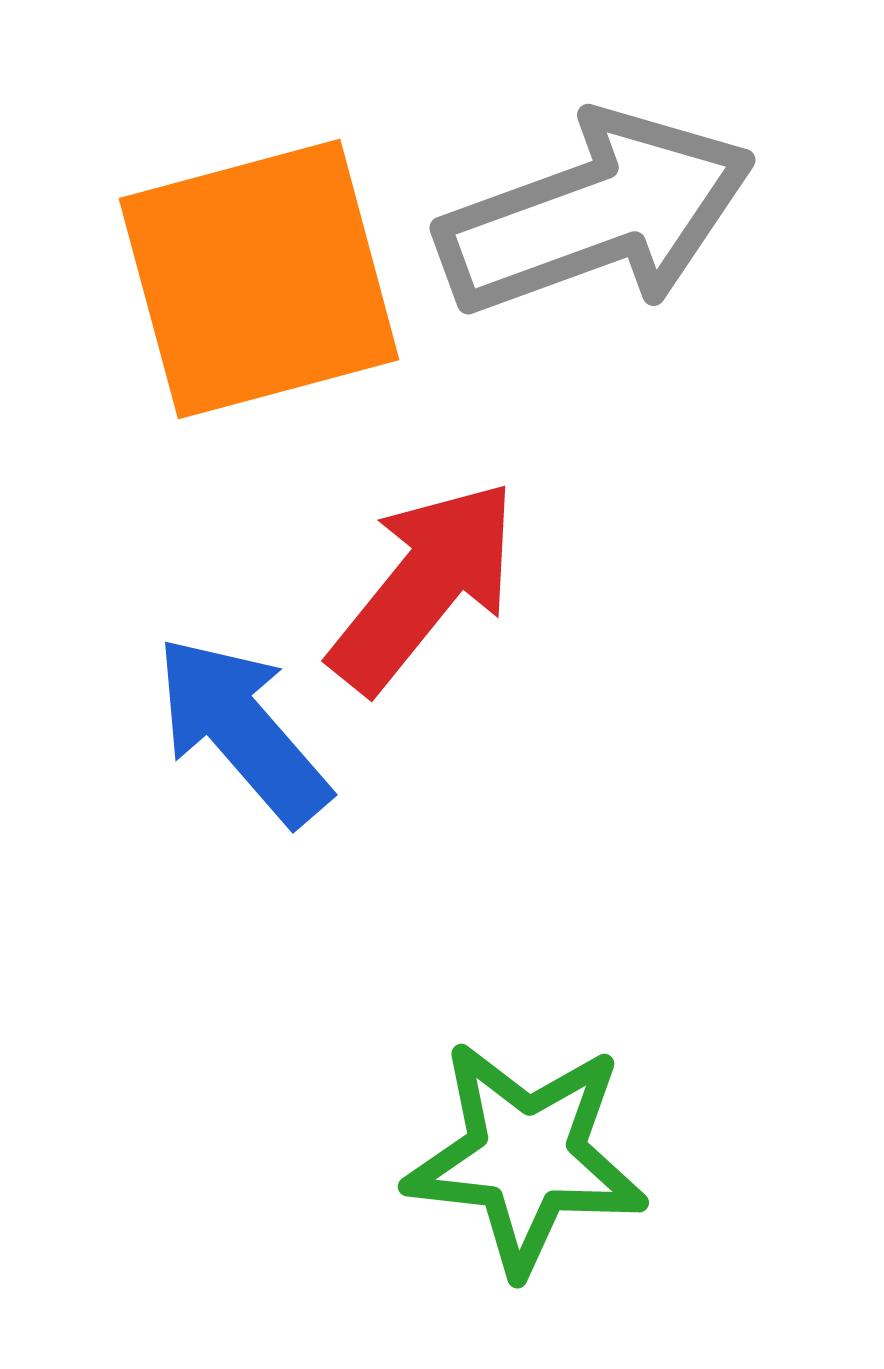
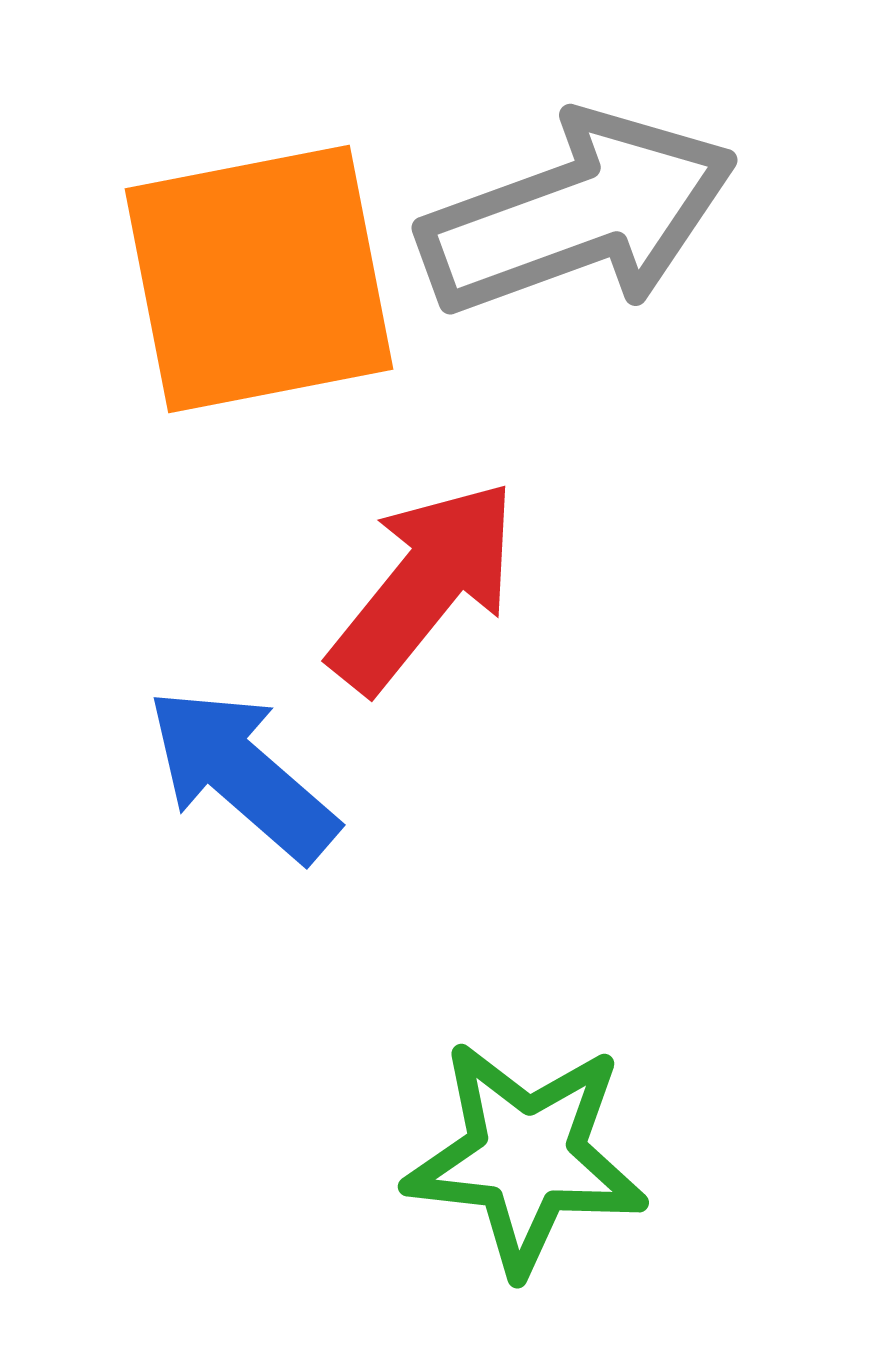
gray arrow: moved 18 px left
orange square: rotated 4 degrees clockwise
blue arrow: moved 44 px down; rotated 8 degrees counterclockwise
